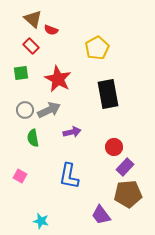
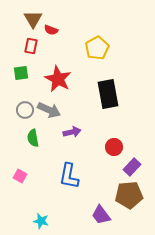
brown triangle: rotated 18 degrees clockwise
red rectangle: rotated 56 degrees clockwise
gray arrow: rotated 50 degrees clockwise
purple rectangle: moved 7 px right
brown pentagon: moved 1 px right, 1 px down
